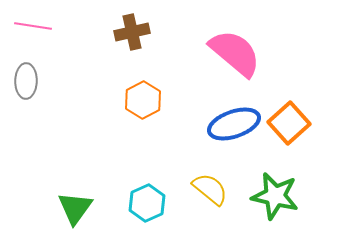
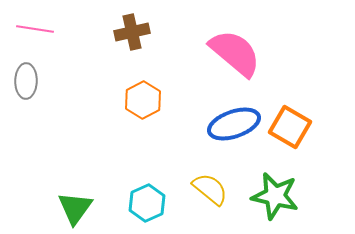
pink line: moved 2 px right, 3 px down
orange square: moved 1 px right, 4 px down; rotated 18 degrees counterclockwise
